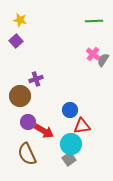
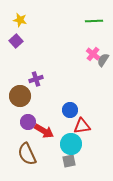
gray square: moved 2 px down; rotated 24 degrees clockwise
